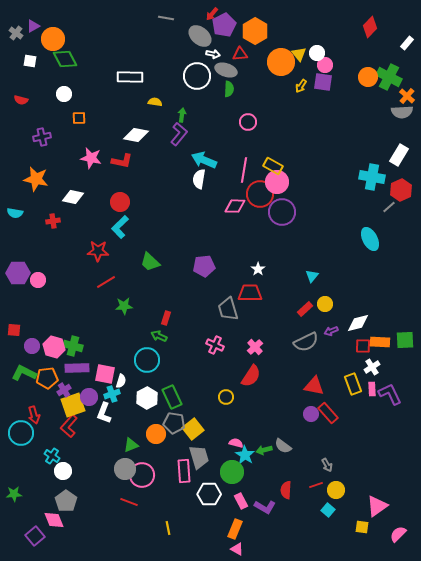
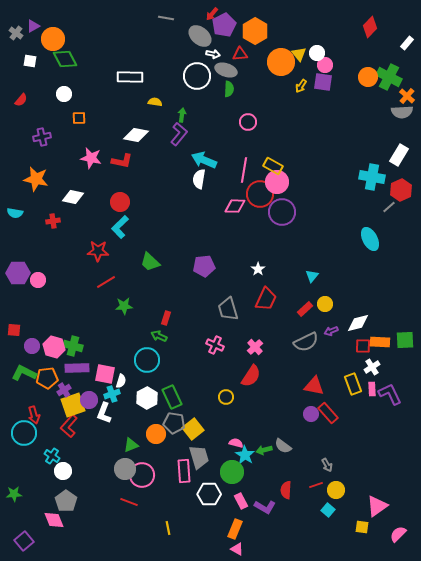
red semicircle at (21, 100): rotated 64 degrees counterclockwise
red trapezoid at (250, 293): moved 16 px right, 6 px down; rotated 115 degrees clockwise
purple circle at (89, 397): moved 3 px down
cyan circle at (21, 433): moved 3 px right
purple square at (35, 536): moved 11 px left, 5 px down
